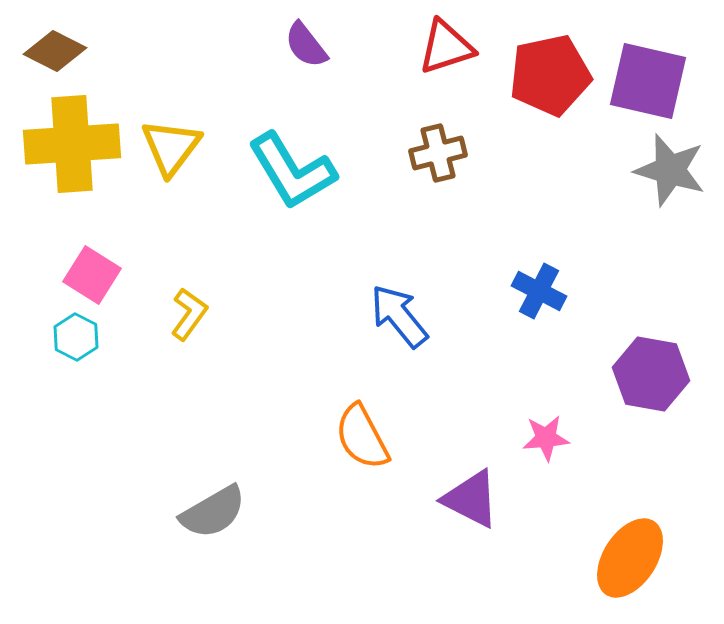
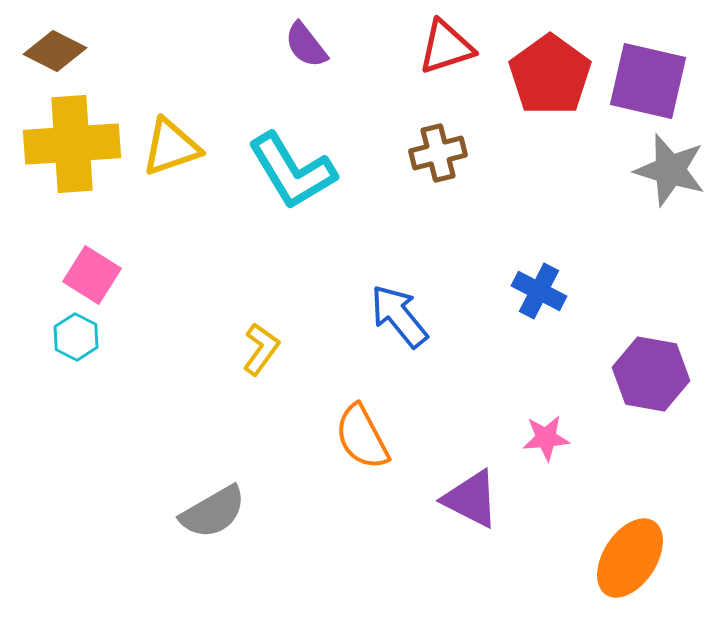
red pentagon: rotated 24 degrees counterclockwise
yellow triangle: rotated 34 degrees clockwise
yellow L-shape: moved 72 px right, 35 px down
